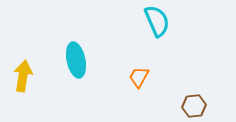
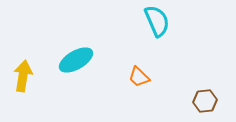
cyan ellipse: rotated 72 degrees clockwise
orange trapezoid: rotated 75 degrees counterclockwise
brown hexagon: moved 11 px right, 5 px up
